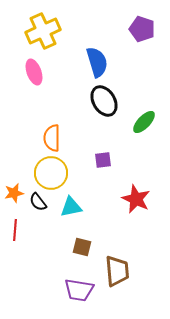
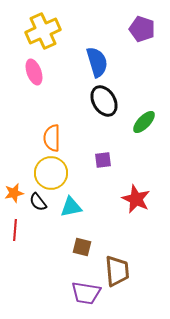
purple trapezoid: moved 7 px right, 3 px down
